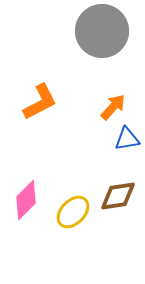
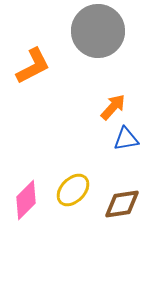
gray circle: moved 4 px left
orange L-shape: moved 7 px left, 36 px up
blue triangle: moved 1 px left
brown diamond: moved 4 px right, 8 px down
yellow ellipse: moved 22 px up
